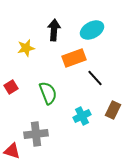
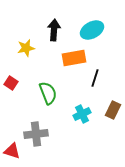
orange rectangle: rotated 10 degrees clockwise
black line: rotated 60 degrees clockwise
red square: moved 4 px up; rotated 24 degrees counterclockwise
cyan cross: moved 2 px up
